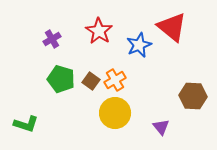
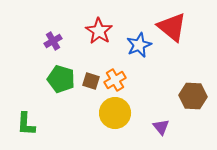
purple cross: moved 1 px right, 2 px down
brown square: rotated 18 degrees counterclockwise
green L-shape: rotated 75 degrees clockwise
